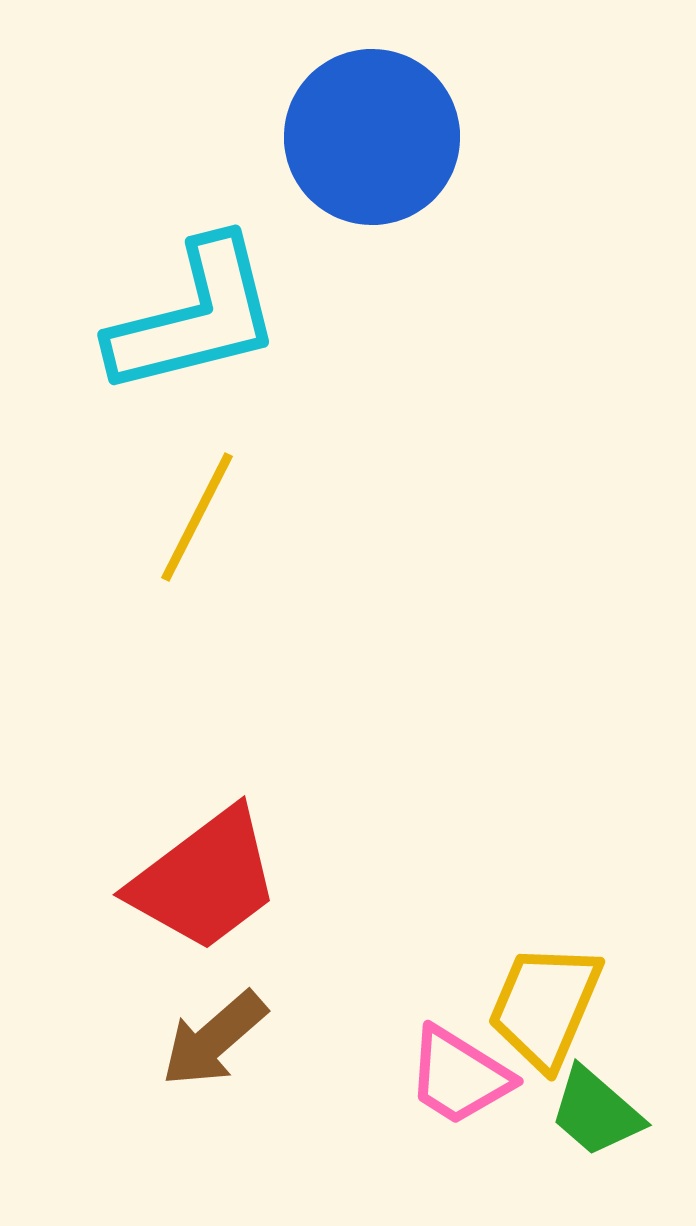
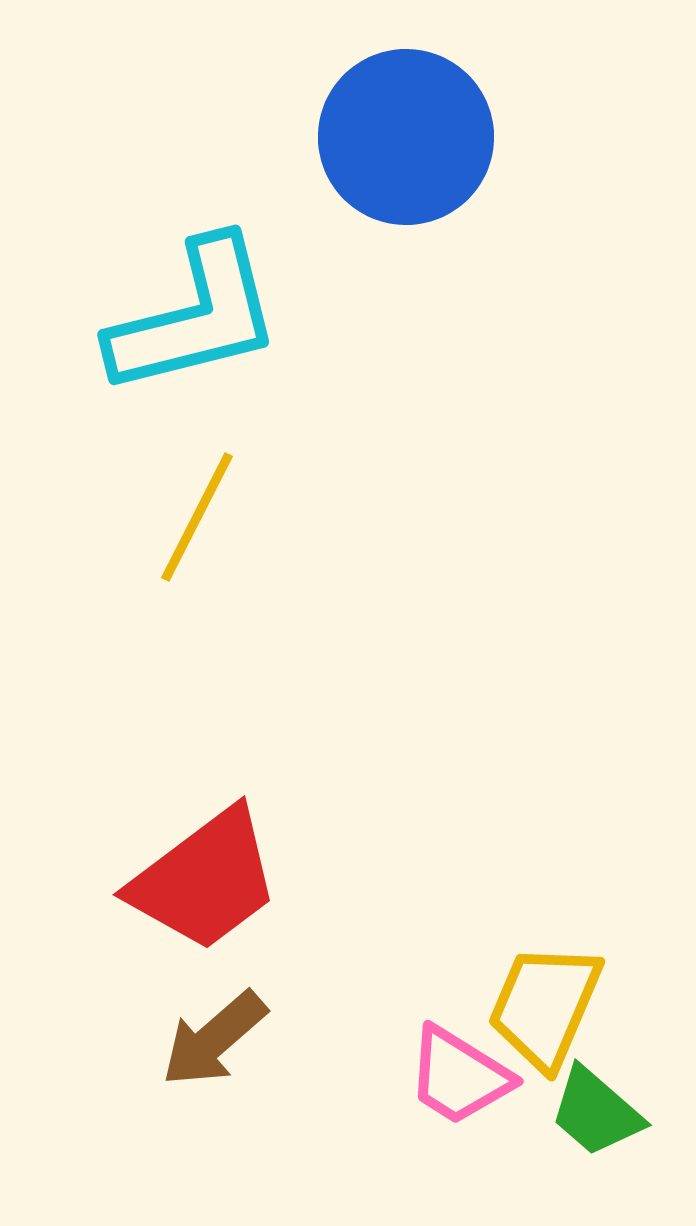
blue circle: moved 34 px right
